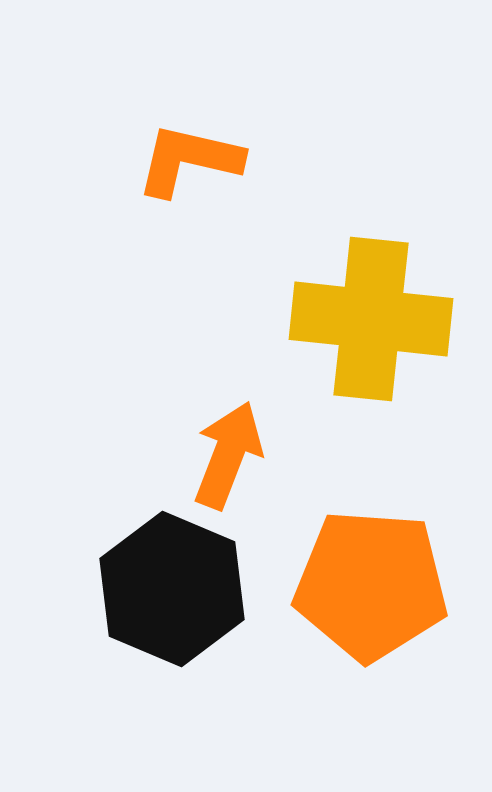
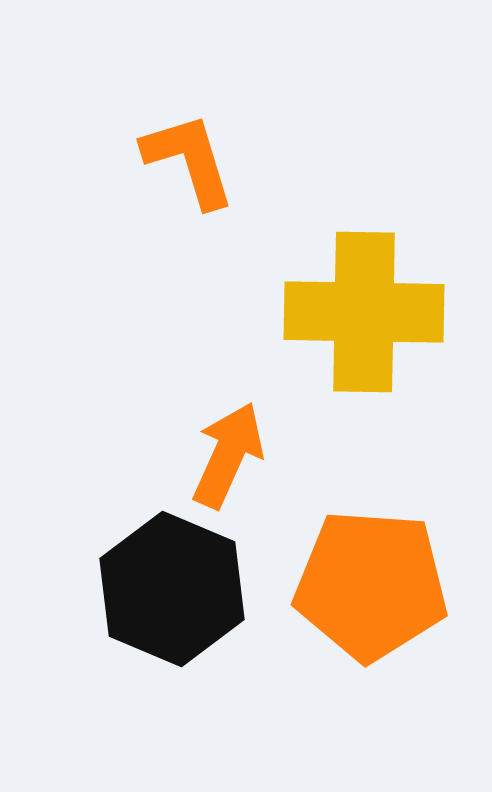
orange L-shape: rotated 60 degrees clockwise
yellow cross: moved 7 px left, 7 px up; rotated 5 degrees counterclockwise
orange arrow: rotated 3 degrees clockwise
